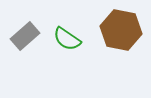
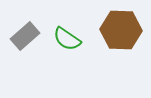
brown hexagon: rotated 9 degrees counterclockwise
